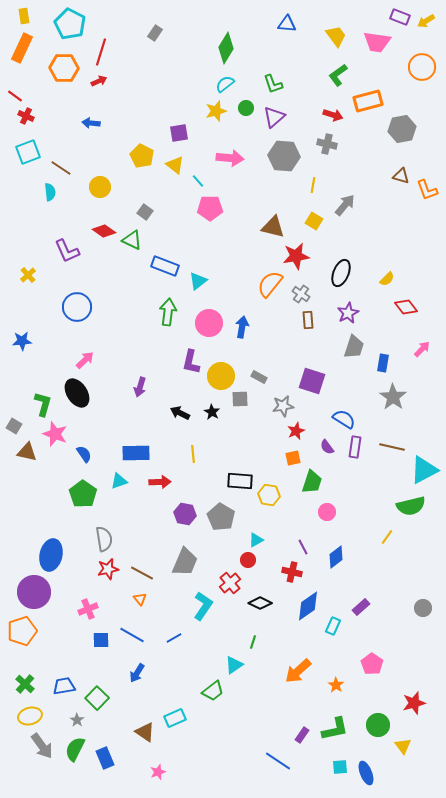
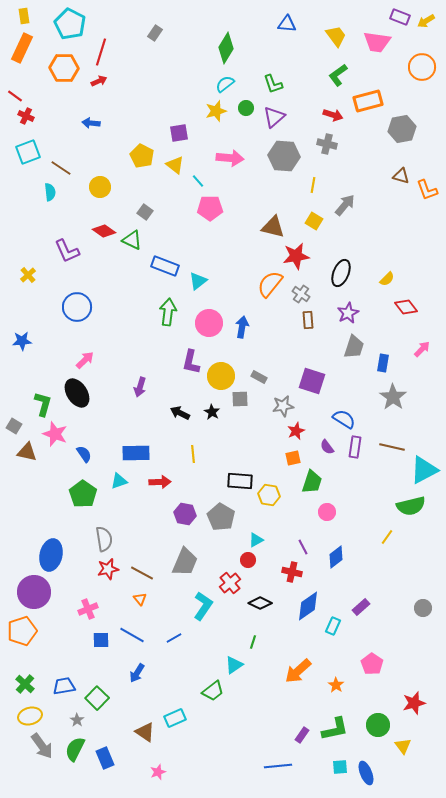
blue line at (278, 761): moved 5 px down; rotated 40 degrees counterclockwise
